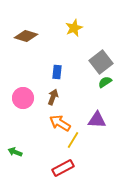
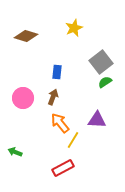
orange arrow: rotated 20 degrees clockwise
